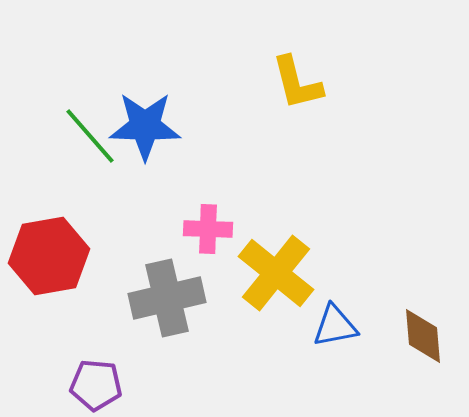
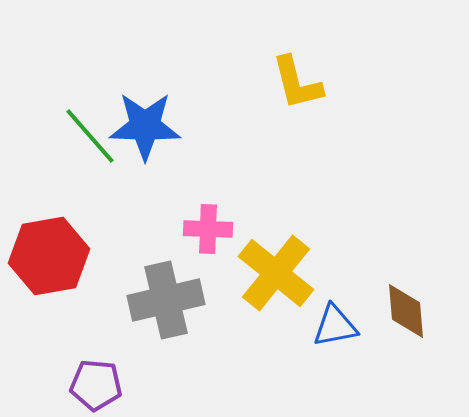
gray cross: moved 1 px left, 2 px down
brown diamond: moved 17 px left, 25 px up
